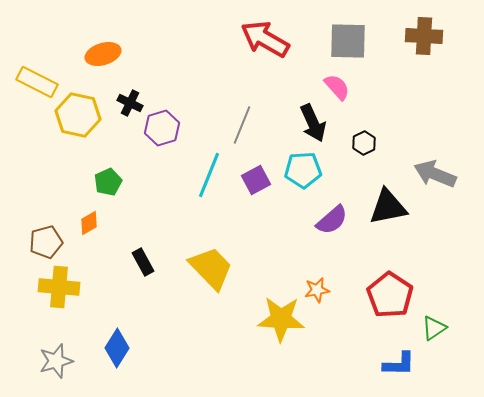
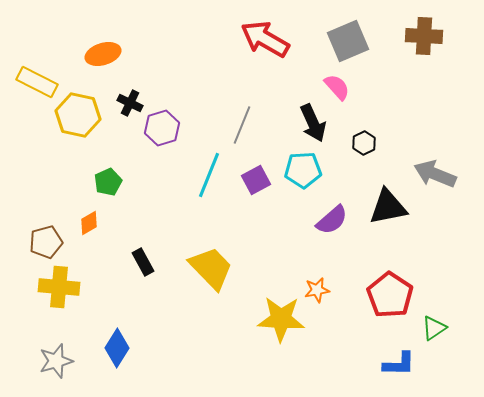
gray square: rotated 24 degrees counterclockwise
